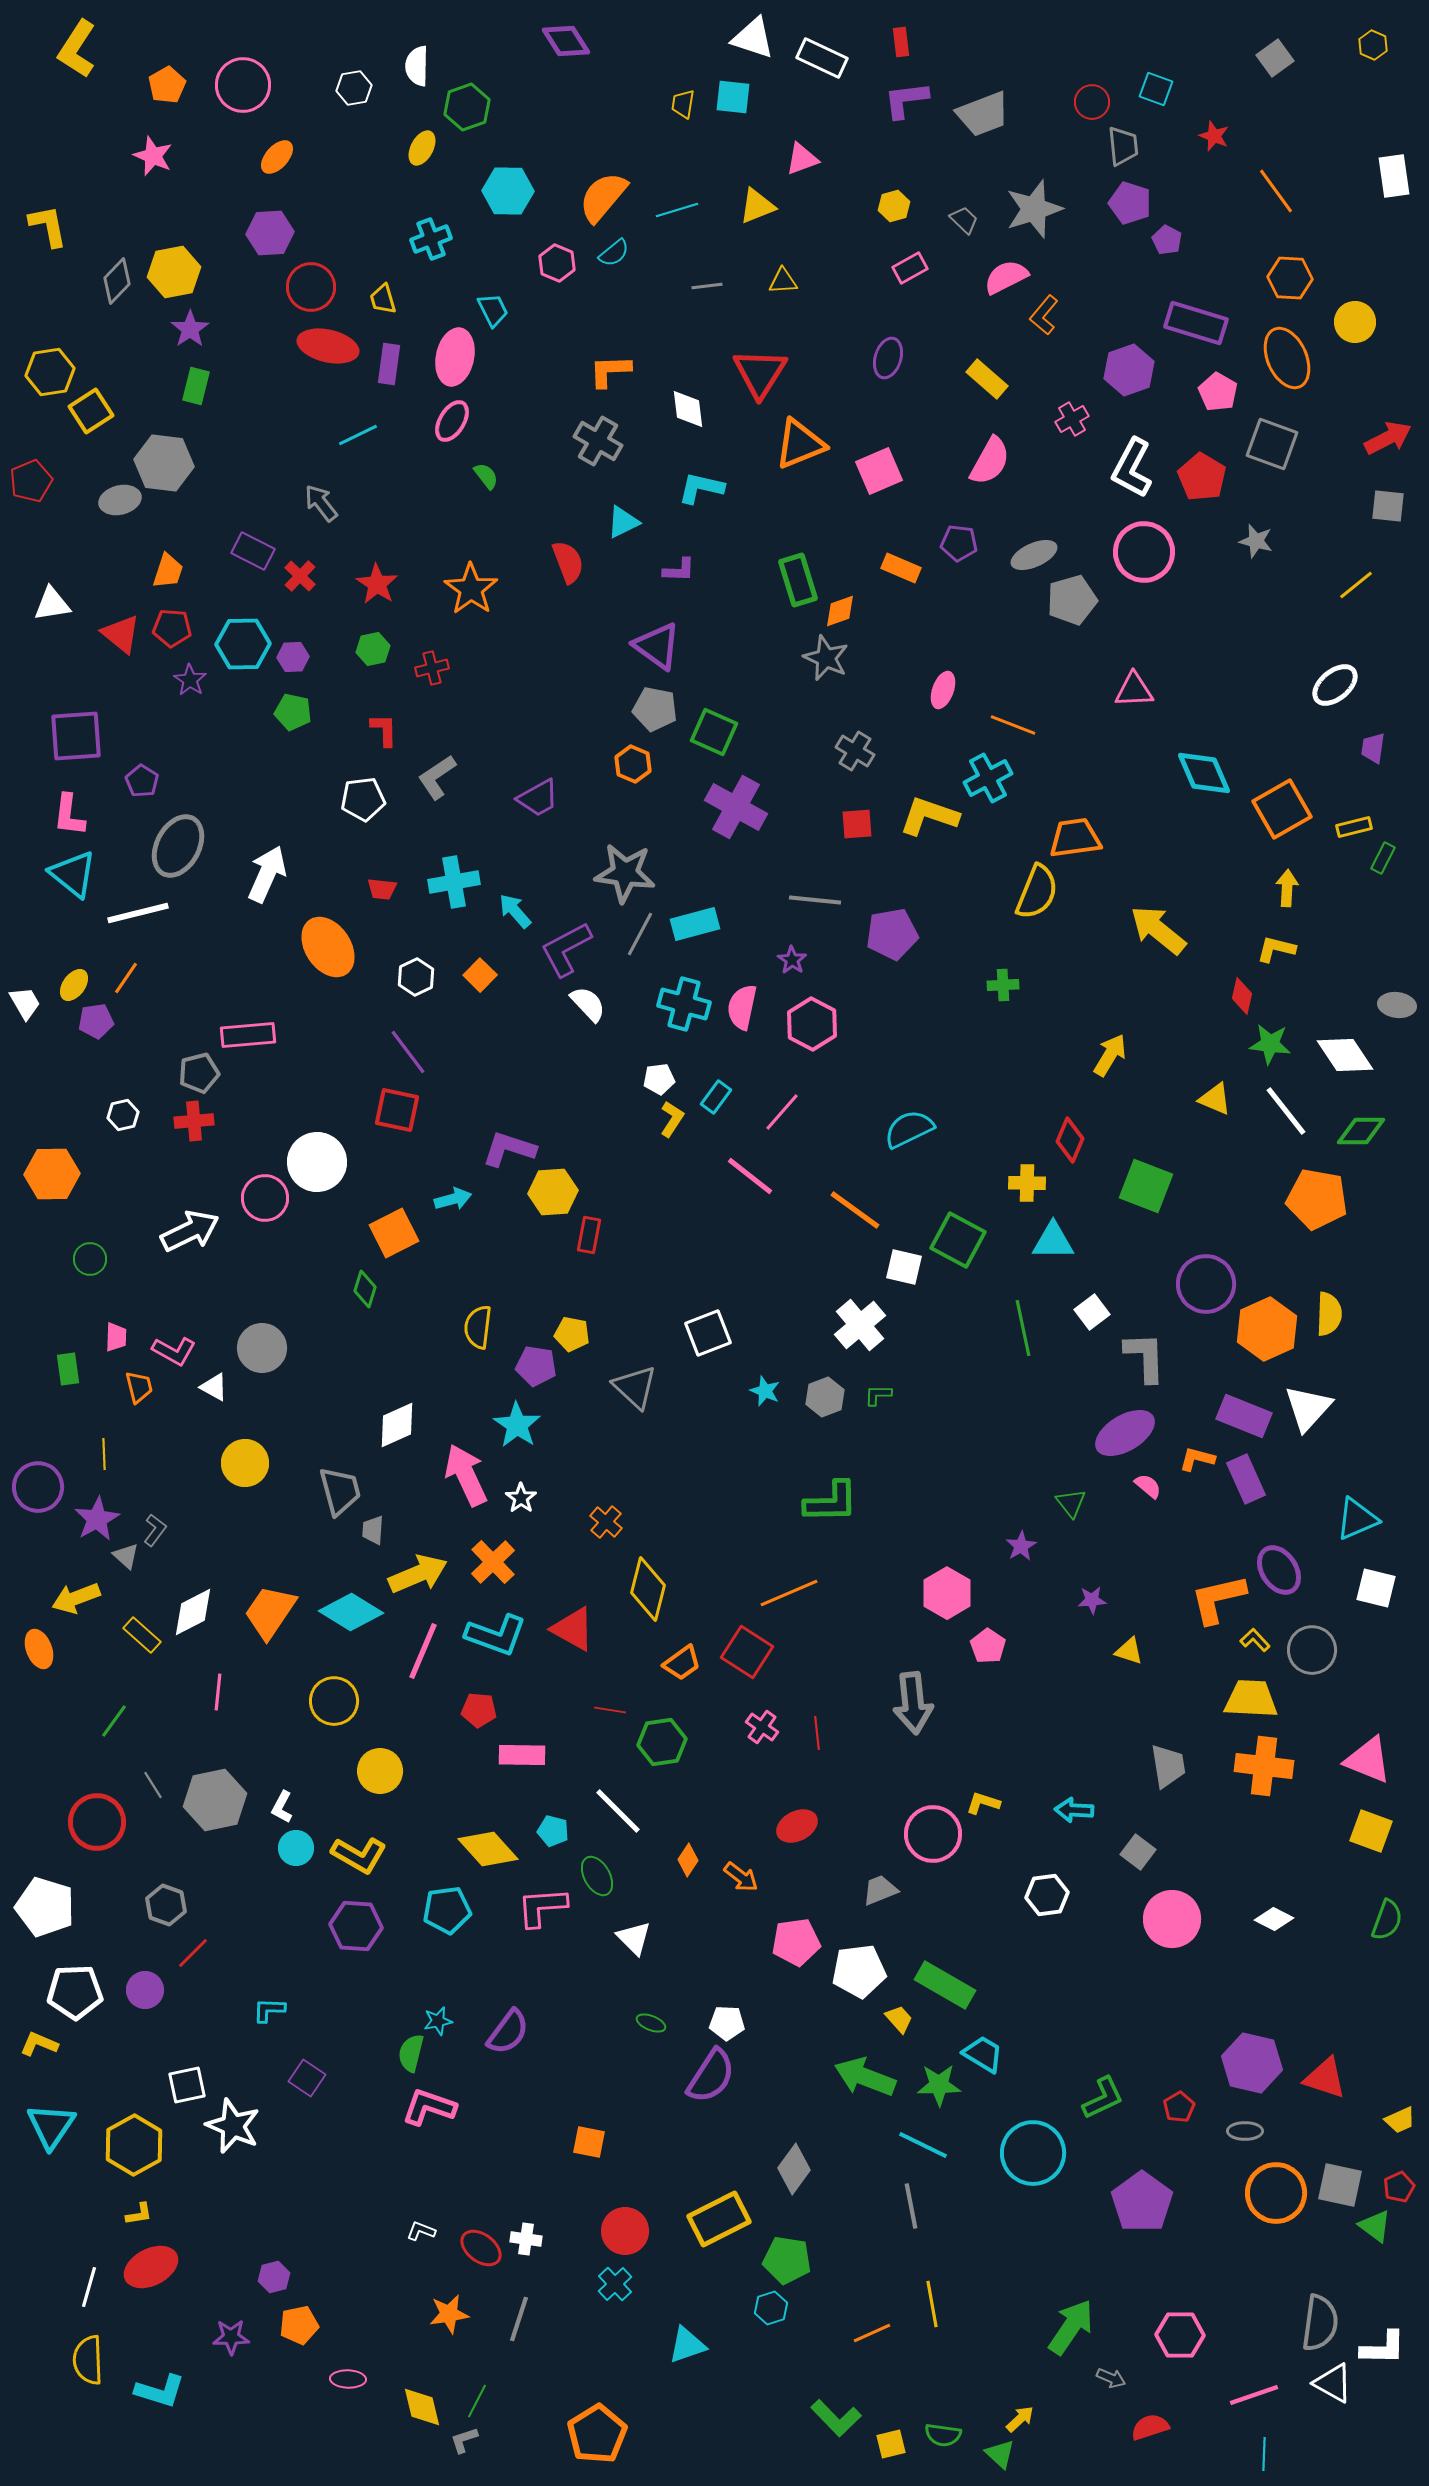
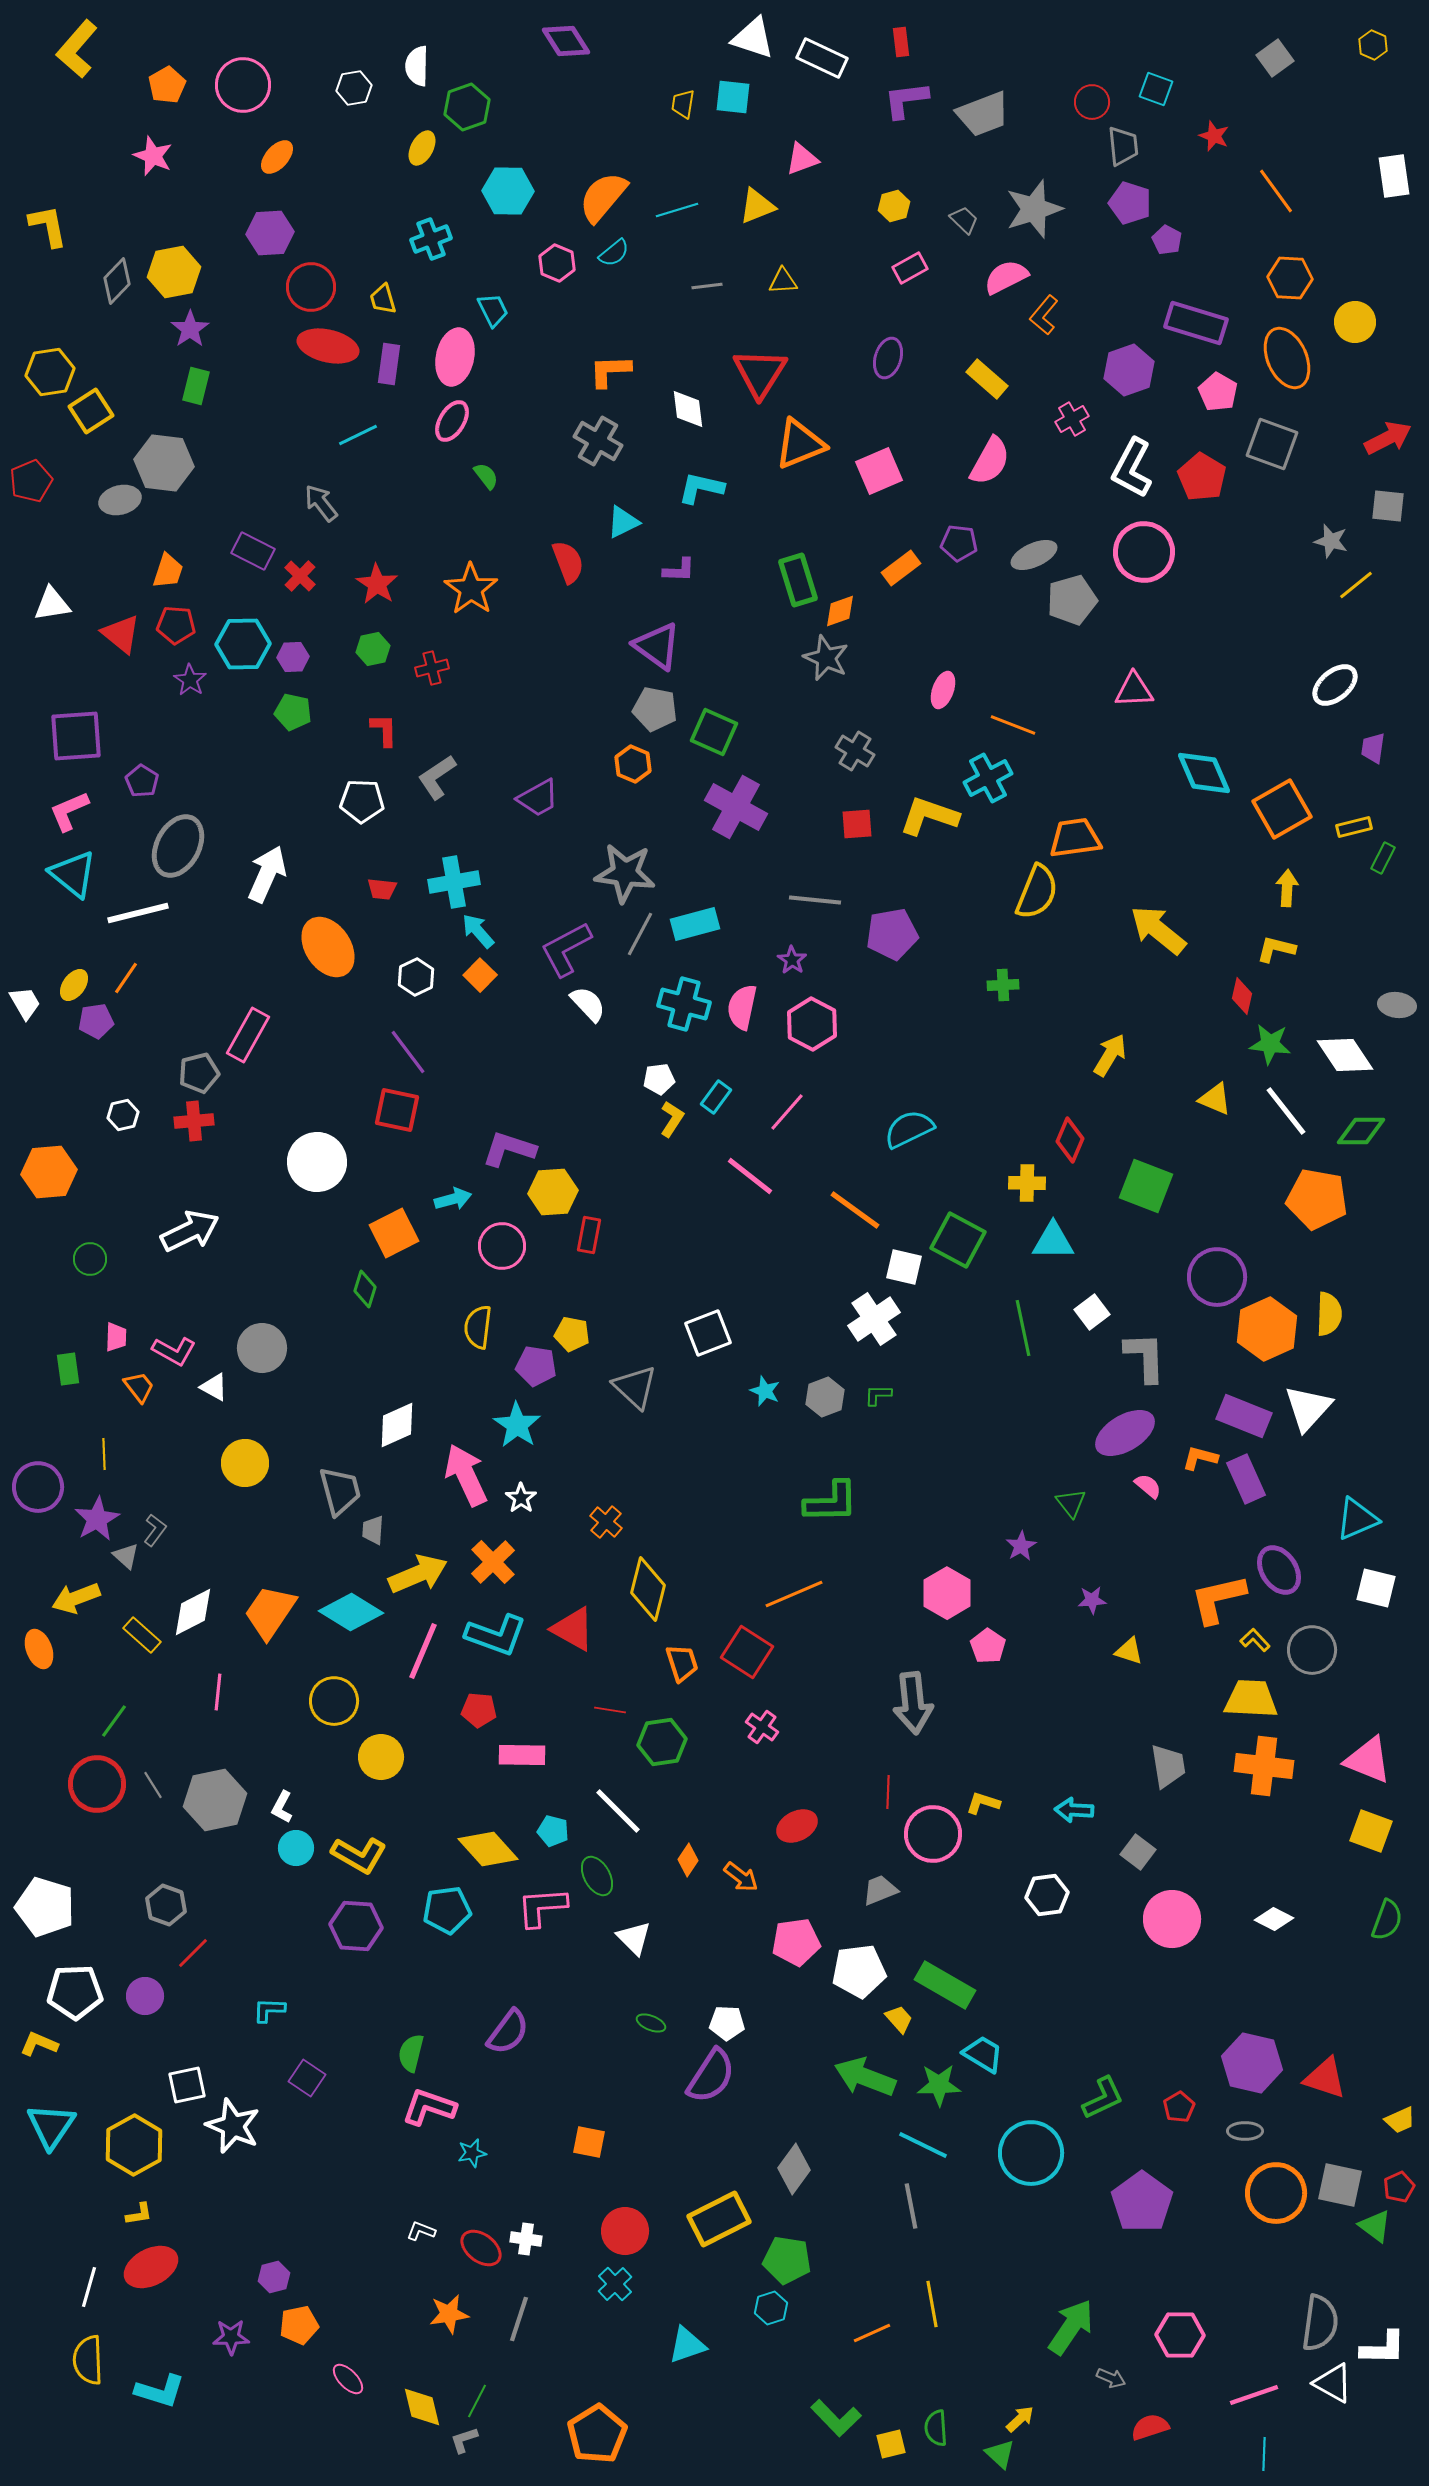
yellow L-shape at (77, 49): rotated 8 degrees clockwise
gray star at (1256, 541): moved 75 px right
orange rectangle at (901, 568): rotated 60 degrees counterclockwise
red pentagon at (172, 628): moved 4 px right, 3 px up
white pentagon at (363, 799): moved 1 px left, 2 px down; rotated 9 degrees clockwise
pink L-shape at (69, 815): moved 4 px up; rotated 60 degrees clockwise
cyan arrow at (515, 911): moved 37 px left, 20 px down
pink rectangle at (248, 1035): rotated 56 degrees counterclockwise
pink line at (782, 1112): moved 5 px right
orange hexagon at (52, 1174): moved 3 px left, 2 px up; rotated 4 degrees counterclockwise
pink circle at (265, 1198): moved 237 px right, 48 px down
purple circle at (1206, 1284): moved 11 px right, 7 px up
white cross at (860, 1325): moved 14 px right, 6 px up; rotated 6 degrees clockwise
orange trapezoid at (139, 1387): rotated 24 degrees counterclockwise
orange L-shape at (1197, 1459): moved 3 px right, 1 px up
orange line at (789, 1593): moved 5 px right, 1 px down
orange trapezoid at (682, 1663): rotated 72 degrees counterclockwise
red line at (817, 1733): moved 71 px right, 59 px down; rotated 8 degrees clockwise
yellow circle at (380, 1771): moved 1 px right, 14 px up
red circle at (97, 1822): moved 38 px up
purple circle at (145, 1990): moved 6 px down
cyan star at (438, 2021): moved 34 px right, 132 px down
cyan circle at (1033, 2153): moved 2 px left
pink ellipse at (348, 2379): rotated 44 degrees clockwise
green semicircle at (943, 2435): moved 7 px left, 7 px up; rotated 78 degrees clockwise
